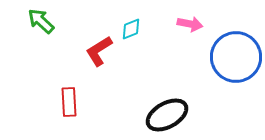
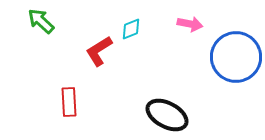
black ellipse: rotated 57 degrees clockwise
